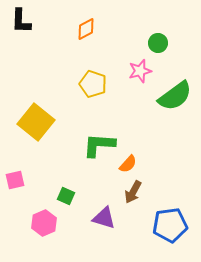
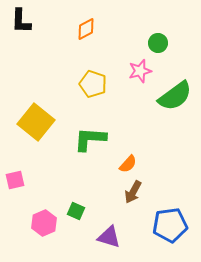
green L-shape: moved 9 px left, 6 px up
green square: moved 10 px right, 15 px down
purple triangle: moved 5 px right, 19 px down
